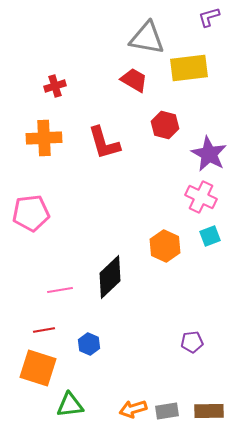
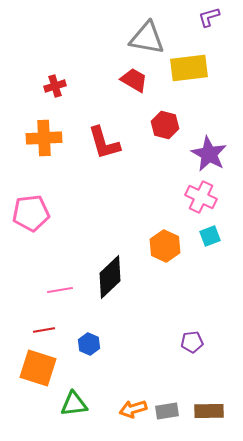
green triangle: moved 4 px right, 1 px up
